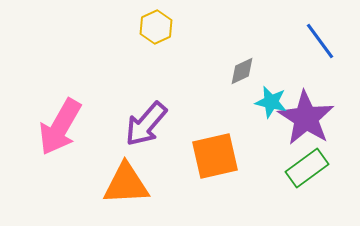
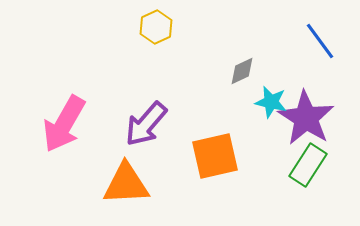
pink arrow: moved 4 px right, 3 px up
green rectangle: moved 1 px right, 3 px up; rotated 21 degrees counterclockwise
